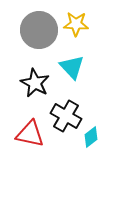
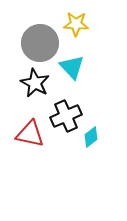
gray circle: moved 1 px right, 13 px down
black cross: rotated 36 degrees clockwise
